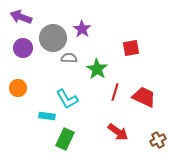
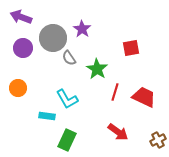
gray semicircle: rotated 126 degrees counterclockwise
green rectangle: moved 2 px right, 1 px down
